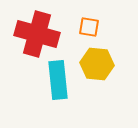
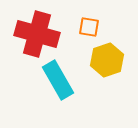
yellow hexagon: moved 10 px right, 4 px up; rotated 24 degrees counterclockwise
cyan rectangle: rotated 24 degrees counterclockwise
